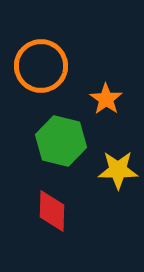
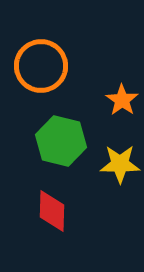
orange star: moved 16 px right, 1 px down
yellow star: moved 2 px right, 6 px up
